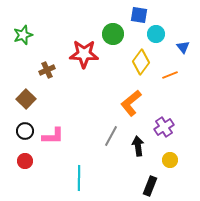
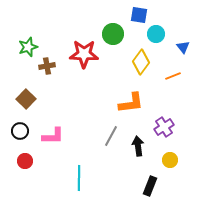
green star: moved 5 px right, 12 px down
brown cross: moved 4 px up; rotated 14 degrees clockwise
orange line: moved 3 px right, 1 px down
orange L-shape: rotated 148 degrees counterclockwise
black circle: moved 5 px left
